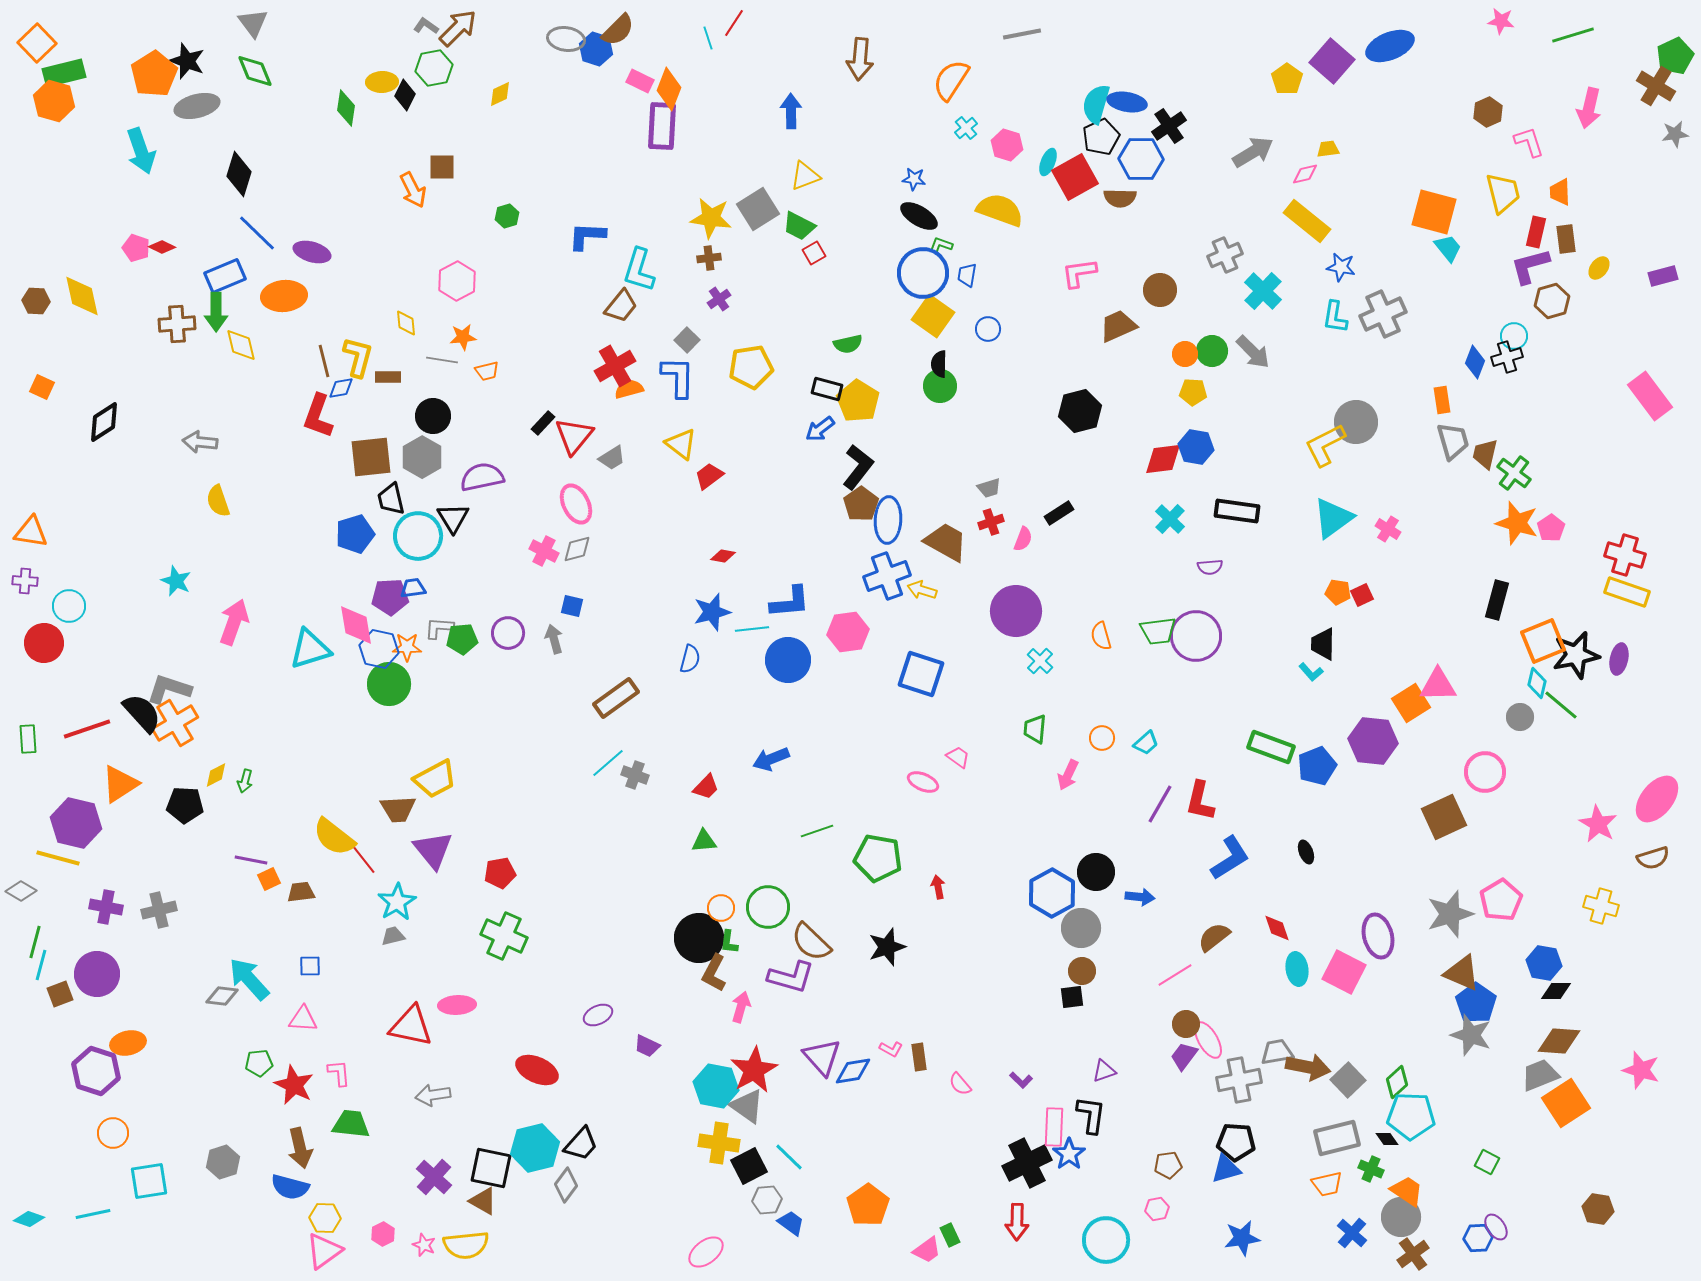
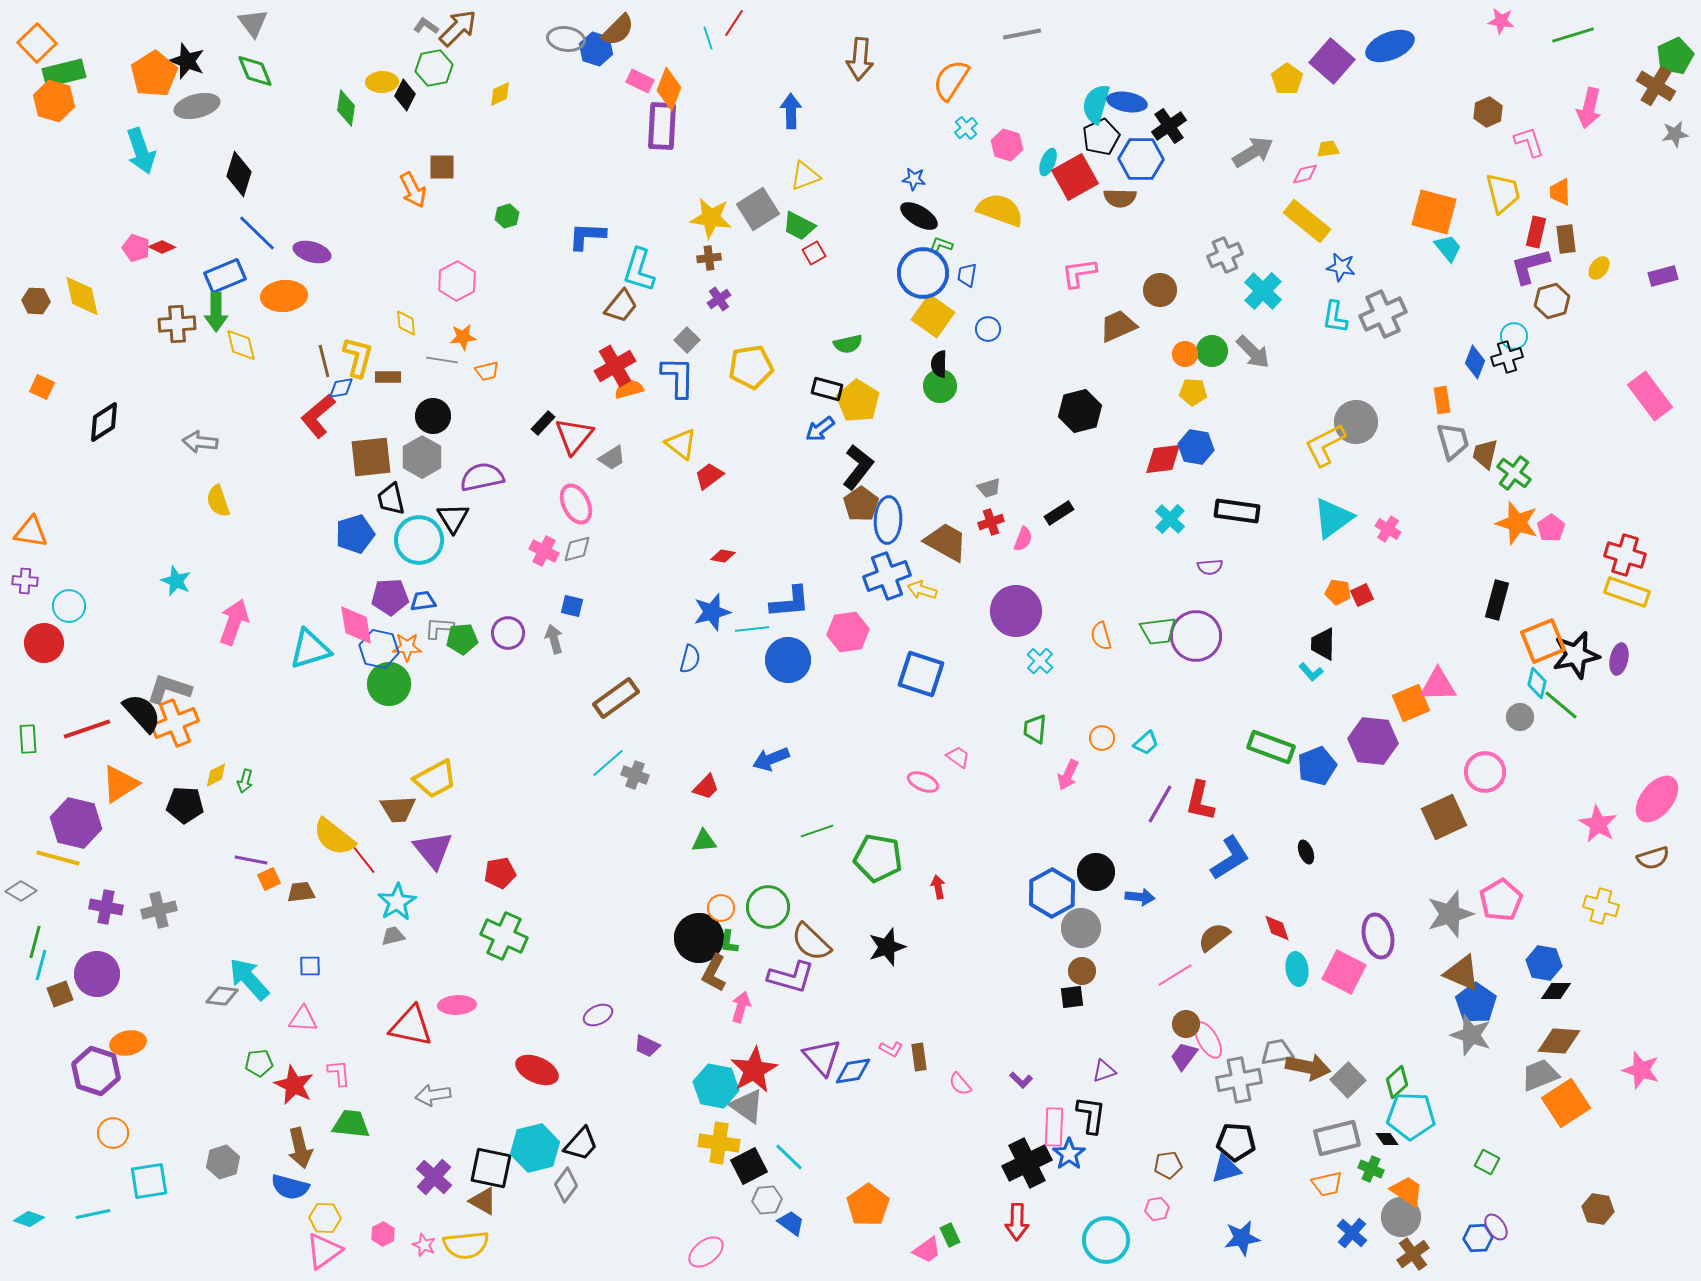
red L-shape at (318, 416): rotated 30 degrees clockwise
cyan circle at (418, 536): moved 1 px right, 4 px down
blue trapezoid at (413, 588): moved 10 px right, 13 px down
orange square at (1411, 703): rotated 9 degrees clockwise
orange cross at (175, 723): rotated 9 degrees clockwise
